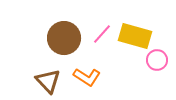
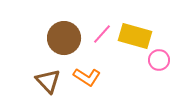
pink circle: moved 2 px right
